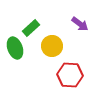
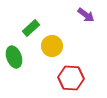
purple arrow: moved 6 px right, 9 px up
green ellipse: moved 1 px left, 9 px down
red hexagon: moved 1 px right, 3 px down
